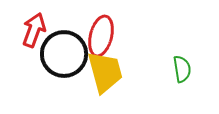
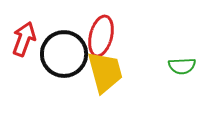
red arrow: moved 10 px left, 9 px down
green semicircle: moved 3 px up; rotated 96 degrees clockwise
